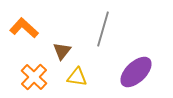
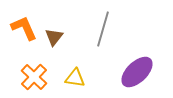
orange L-shape: rotated 24 degrees clockwise
brown triangle: moved 8 px left, 14 px up
purple ellipse: moved 1 px right
yellow triangle: moved 2 px left, 1 px down
